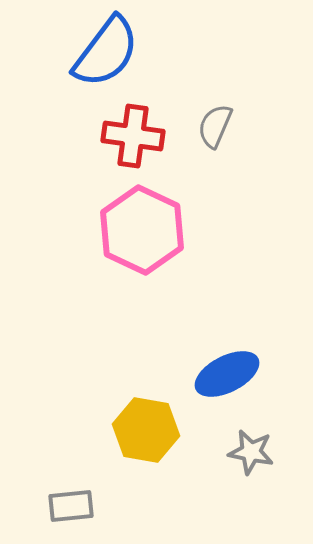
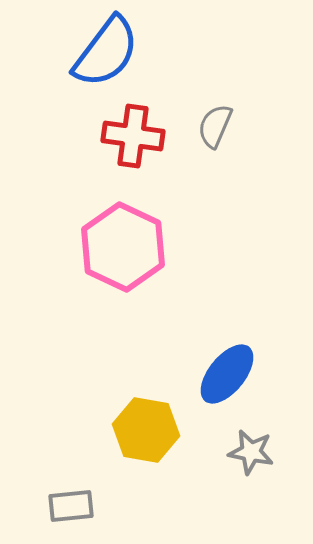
pink hexagon: moved 19 px left, 17 px down
blue ellipse: rotated 24 degrees counterclockwise
